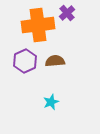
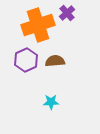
orange cross: rotated 12 degrees counterclockwise
purple hexagon: moved 1 px right, 1 px up
cyan star: rotated 21 degrees clockwise
